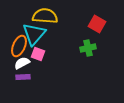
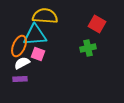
cyan triangle: moved 1 px right, 1 px down; rotated 45 degrees clockwise
purple rectangle: moved 3 px left, 2 px down
